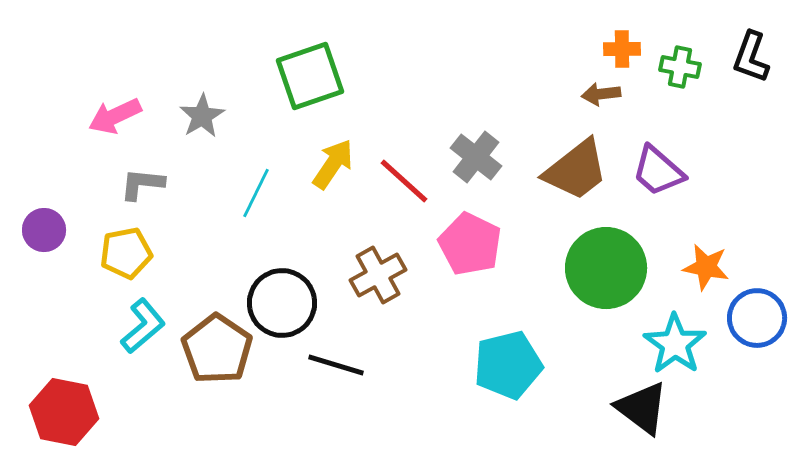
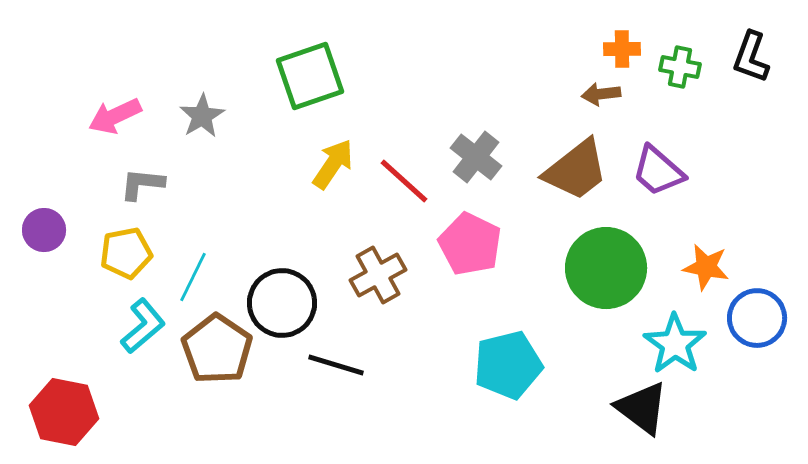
cyan line: moved 63 px left, 84 px down
